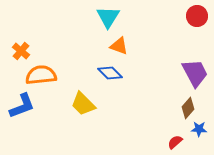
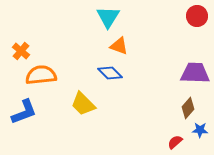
purple trapezoid: rotated 60 degrees counterclockwise
blue L-shape: moved 2 px right, 6 px down
blue star: moved 1 px right, 1 px down
